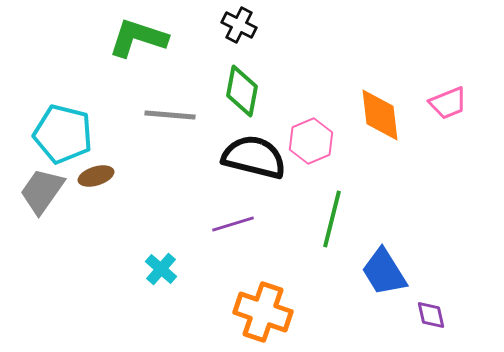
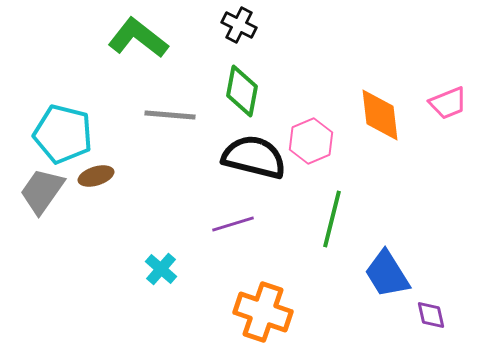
green L-shape: rotated 20 degrees clockwise
blue trapezoid: moved 3 px right, 2 px down
